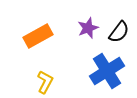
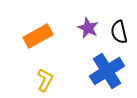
purple star: rotated 25 degrees counterclockwise
black semicircle: rotated 130 degrees clockwise
yellow L-shape: moved 2 px up
